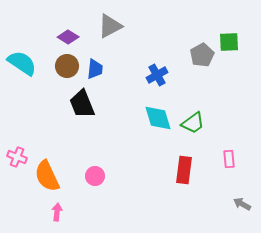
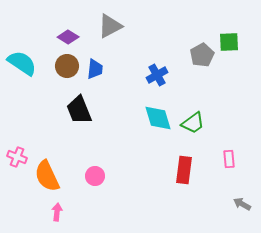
black trapezoid: moved 3 px left, 6 px down
